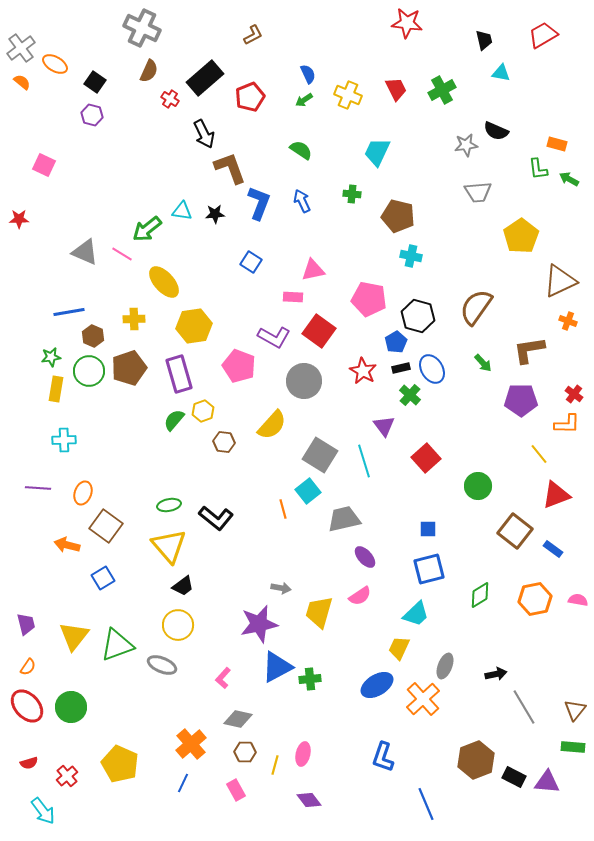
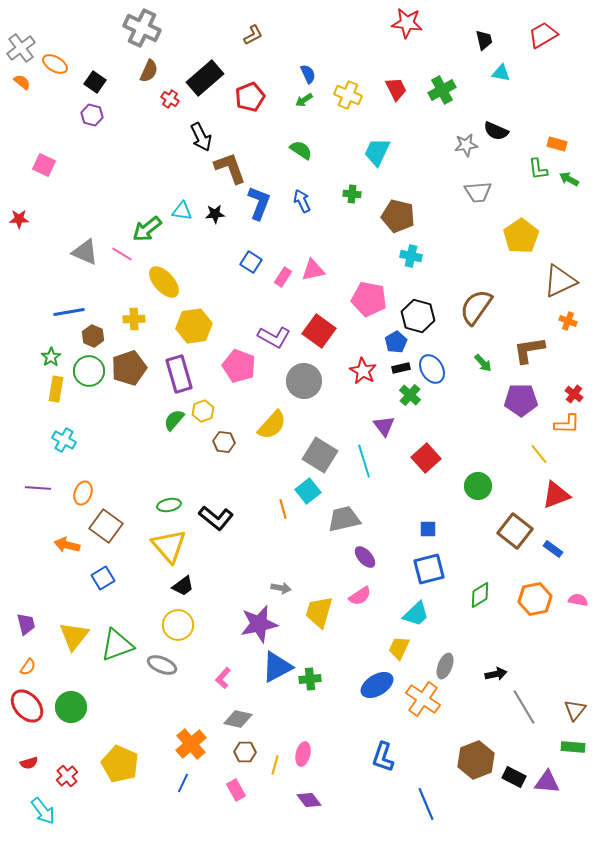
black arrow at (204, 134): moved 3 px left, 3 px down
pink rectangle at (293, 297): moved 10 px left, 20 px up; rotated 60 degrees counterclockwise
green star at (51, 357): rotated 24 degrees counterclockwise
cyan cross at (64, 440): rotated 30 degrees clockwise
orange cross at (423, 699): rotated 12 degrees counterclockwise
